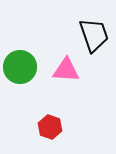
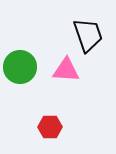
black trapezoid: moved 6 px left
red hexagon: rotated 20 degrees counterclockwise
